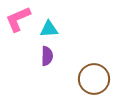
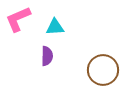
cyan triangle: moved 6 px right, 2 px up
brown circle: moved 9 px right, 9 px up
